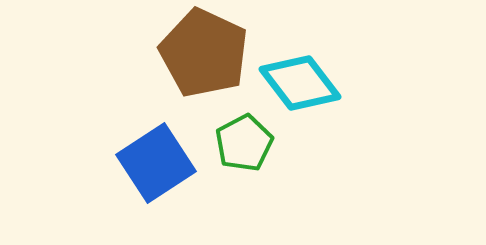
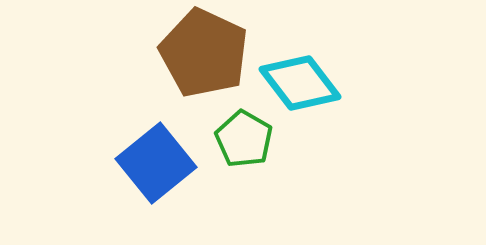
green pentagon: moved 4 px up; rotated 14 degrees counterclockwise
blue square: rotated 6 degrees counterclockwise
